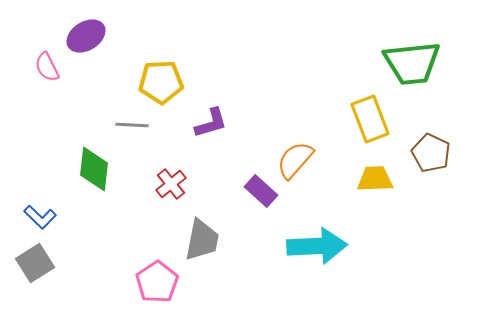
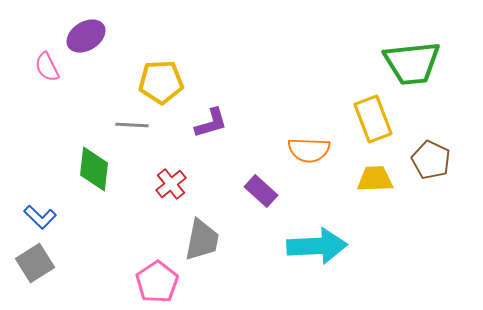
yellow rectangle: moved 3 px right
brown pentagon: moved 7 px down
orange semicircle: moved 14 px right, 10 px up; rotated 129 degrees counterclockwise
